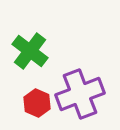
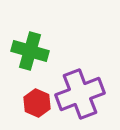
green cross: rotated 21 degrees counterclockwise
